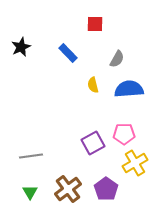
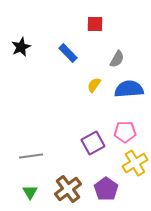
yellow semicircle: moved 1 px right; rotated 49 degrees clockwise
pink pentagon: moved 1 px right, 2 px up
